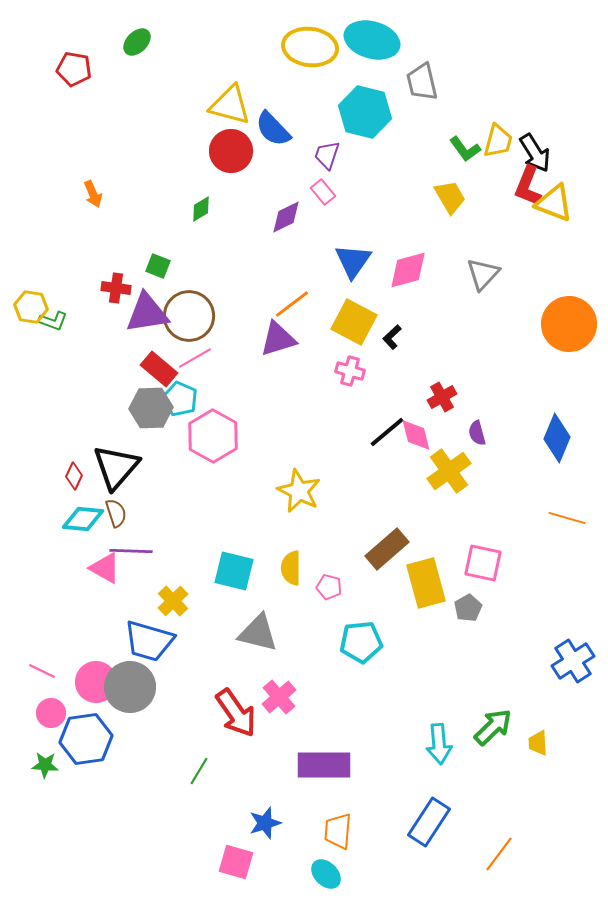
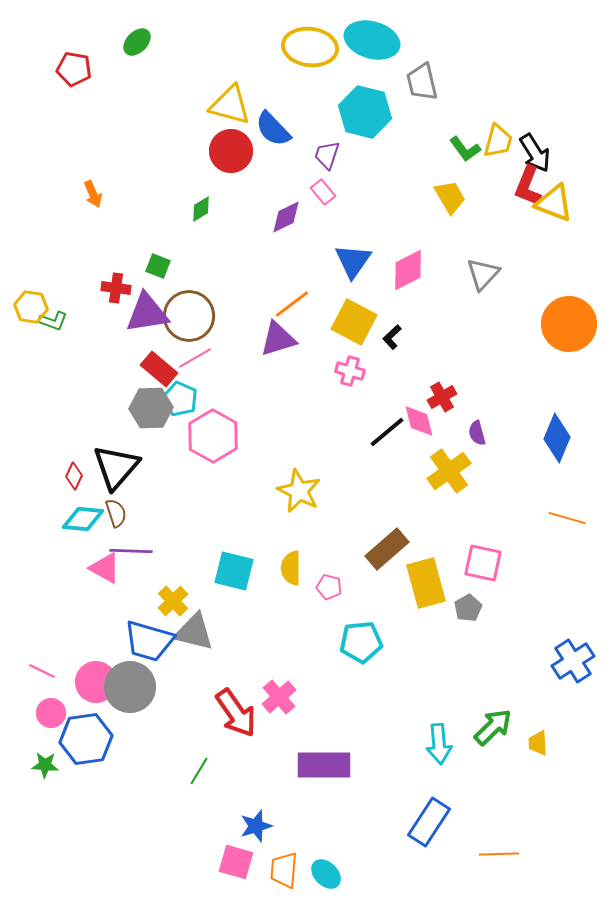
pink diamond at (408, 270): rotated 12 degrees counterclockwise
pink diamond at (416, 435): moved 3 px right, 14 px up
gray triangle at (258, 633): moved 64 px left, 1 px up
blue star at (265, 823): moved 9 px left, 3 px down
orange trapezoid at (338, 831): moved 54 px left, 39 px down
orange line at (499, 854): rotated 51 degrees clockwise
